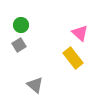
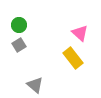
green circle: moved 2 px left
